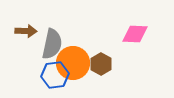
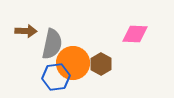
blue hexagon: moved 1 px right, 2 px down
